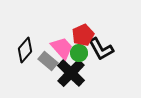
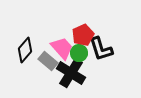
black L-shape: rotated 12 degrees clockwise
black cross: rotated 12 degrees counterclockwise
